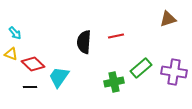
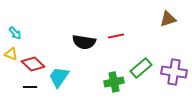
black semicircle: rotated 85 degrees counterclockwise
